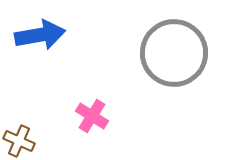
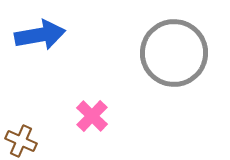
pink cross: rotated 12 degrees clockwise
brown cross: moved 2 px right
